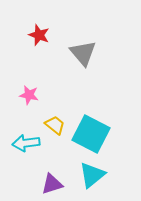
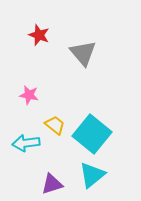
cyan square: moved 1 px right; rotated 12 degrees clockwise
